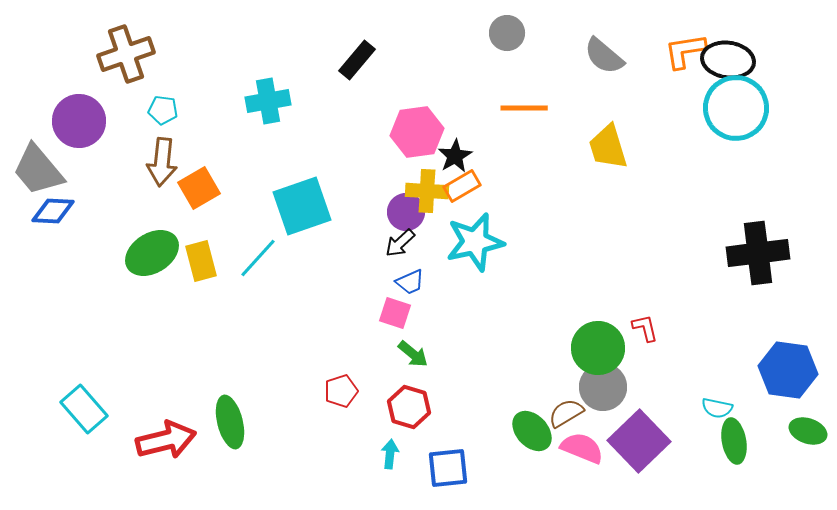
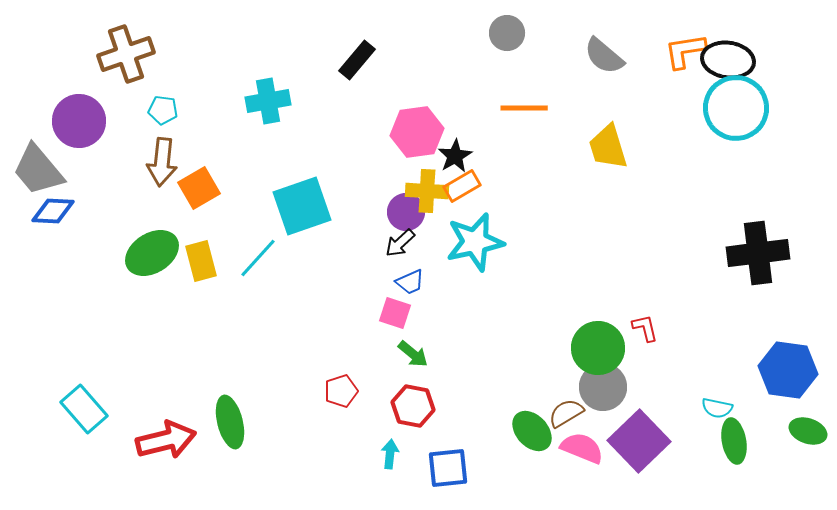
red hexagon at (409, 407): moved 4 px right, 1 px up; rotated 6 degrees counterclockwise
